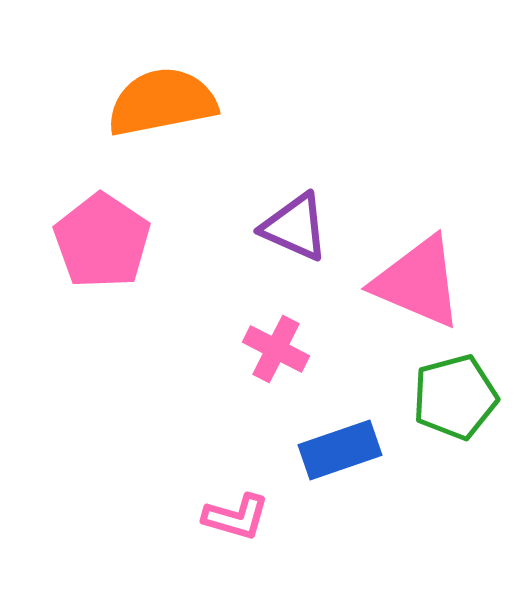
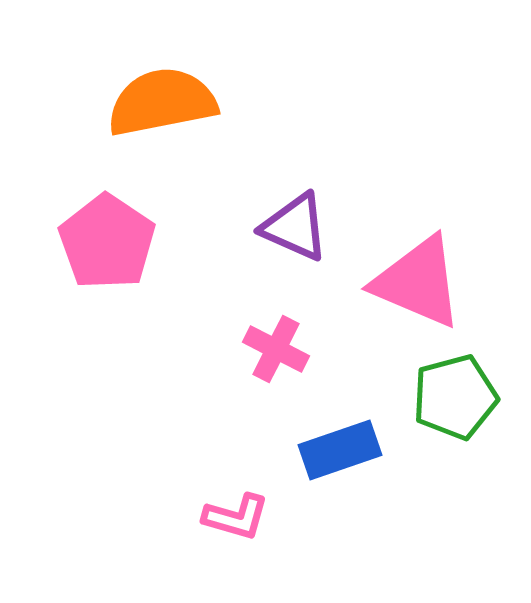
pink pentagon: moved 5 px right, 1 px down
